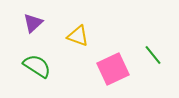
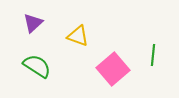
green line: rotated 45 degrees clockwise
pink square: rotated 16 degrees counterclockwise
